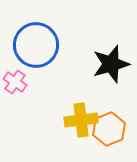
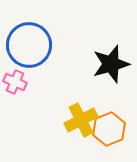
blue circle: moved 7 px left
pink cross: rotated 10 degrees counterclockwise
yellow cross: rotated 20 degrees counterclockwise
